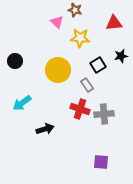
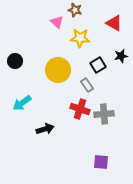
red triangle: rotated 36 degrees clockwise
